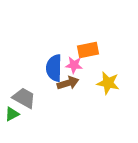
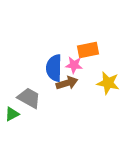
brown arrow: moved 1 px left
gray trapezoid: moved 5 px right
